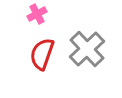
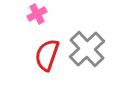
red semicircle: moved 5 px right, 1 px down
